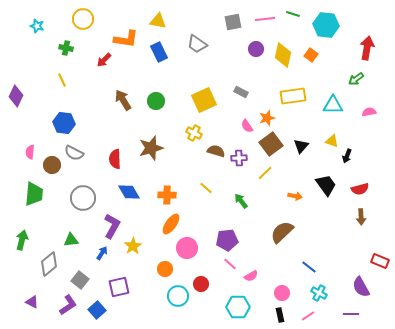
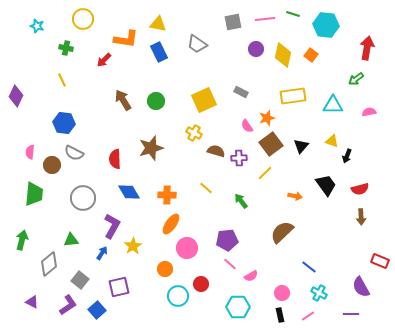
yellow triangle at (158, 21): moved 3 px down
